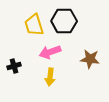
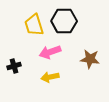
yellow arrow: rotated 72 degrees clockwise
